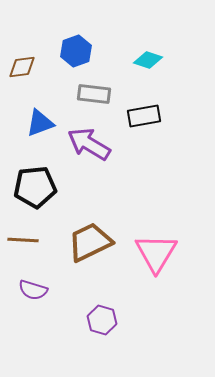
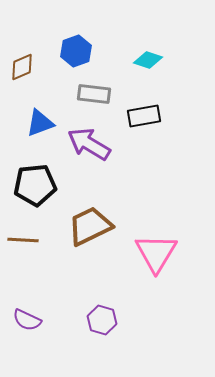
brown diamond: rotated 16 degrees counterclockwise
black pentagon: moved 2 px up
brown trapezoid: moved 16 px up
purple semicircle: moved 6 px left, 30 px down; rotated 8 degrees clockwise
